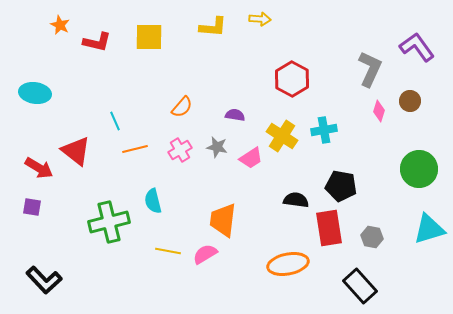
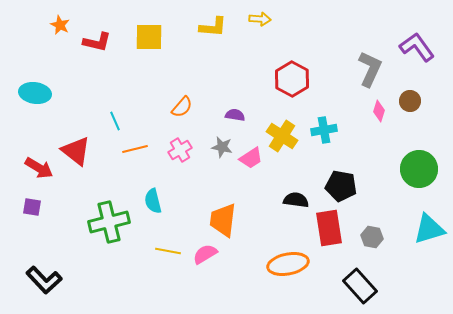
gray star: moved 5 px right
